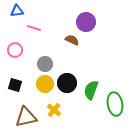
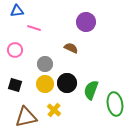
brown semicircle: moved 1 px left, 8 px down
